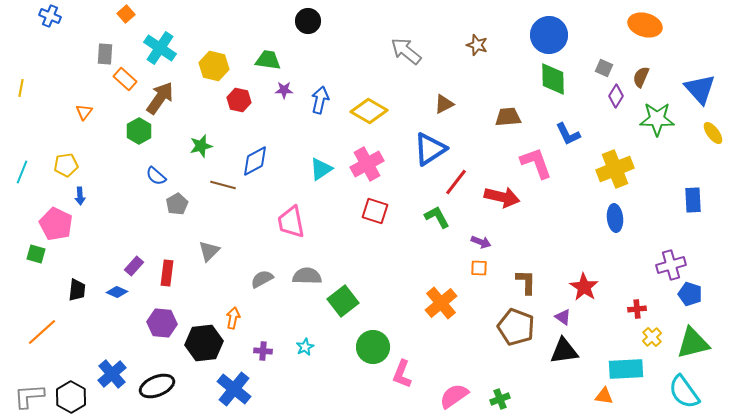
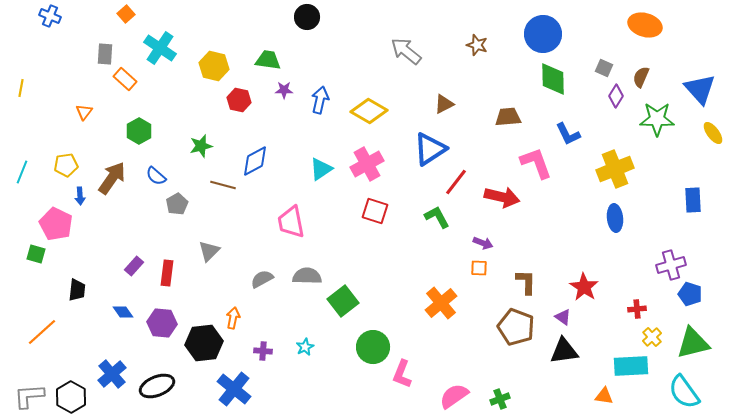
black circle at (308, 21): moved 1 px left, 4 px up
blue circle at (549, 35): moved 6 px left, 1 px up
brown arrow at (160, 98): moved 48 px left, 80 px down
purple arrow at (481, 242): moved 2 px right, 1 px down
blue diamond at (117, 292): moved 6 px right, 20 px down; rotated 30 degrees clockwise
cyan rectangle at (626, 369): moved 5 px right, 3 px up
